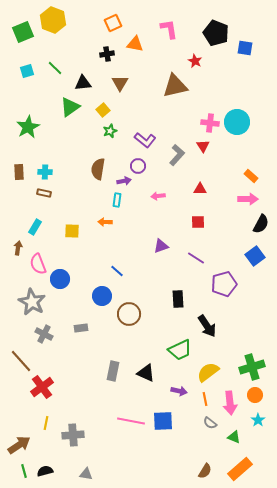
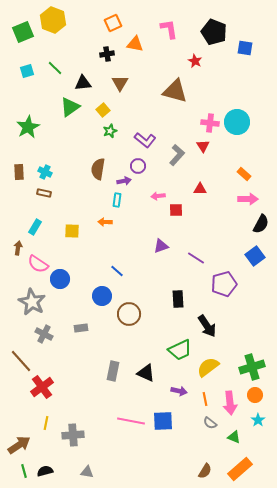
black pentagon at (216, 33): moved 2 px left, 1 px up
brown triangle at (175, 86): moved 5 px down; rotated 28 degrees clockwise
cyan cross at (45, 172): rotated 24 degrees clockwise
orange rectangle at (251, 176): moved 7 px left, 2 px up
red square at (198, 222): moved 22 px left, 12 px up
pink semicircle at (38, 264): rotated 35 degrees counterclockwise
yellow semicircle at (208, 372): moved 5 px up
gray triangle at (86, 474): moved 1 px right, 2 px up
